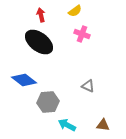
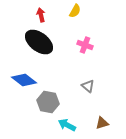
yellow semicircle: rotated 24 degrees counterclockwise
pink cross: moved 3 px right, 11 px down
gray triangle: rotated 16 degrees clockwise
gray hexagon: rotated 15 degrees clockwise
brown triangle: moved 1 px left, 2 px up; rotated 24 degrees counterclockwise
